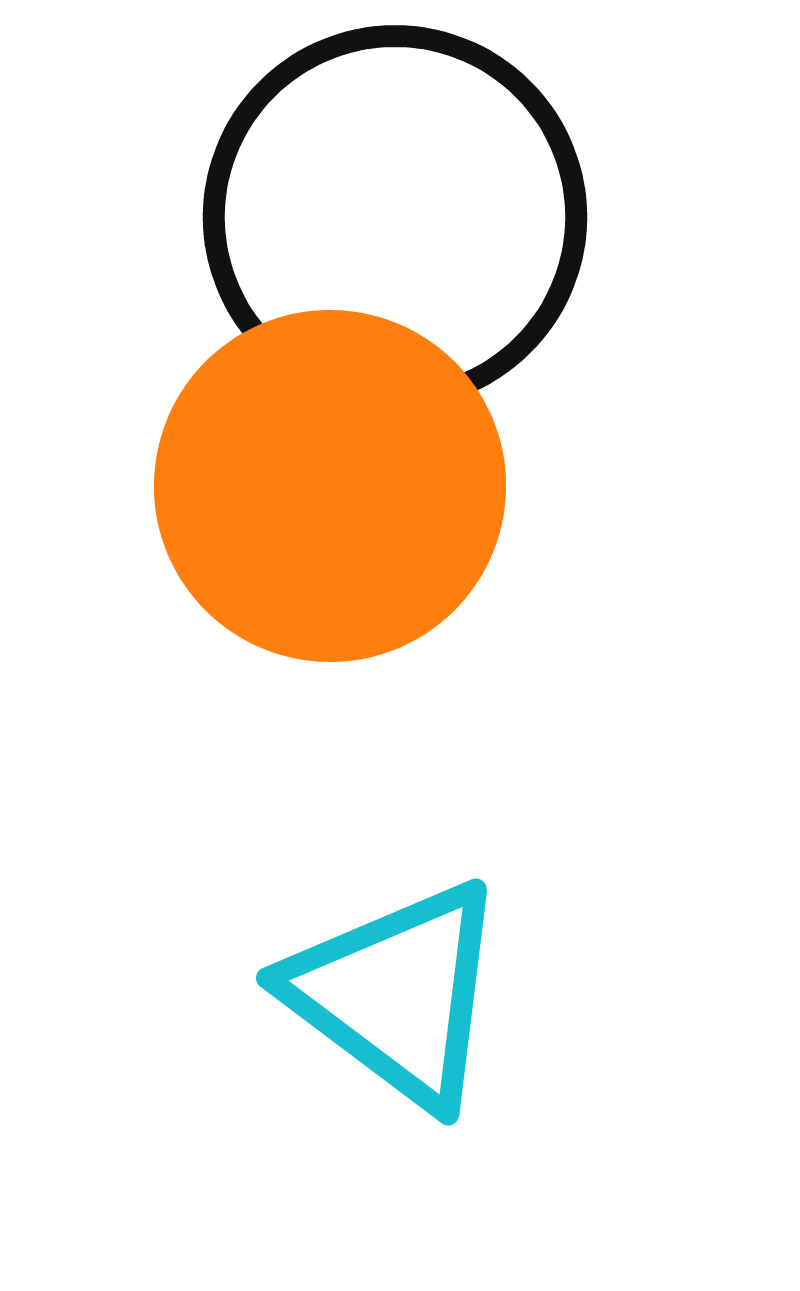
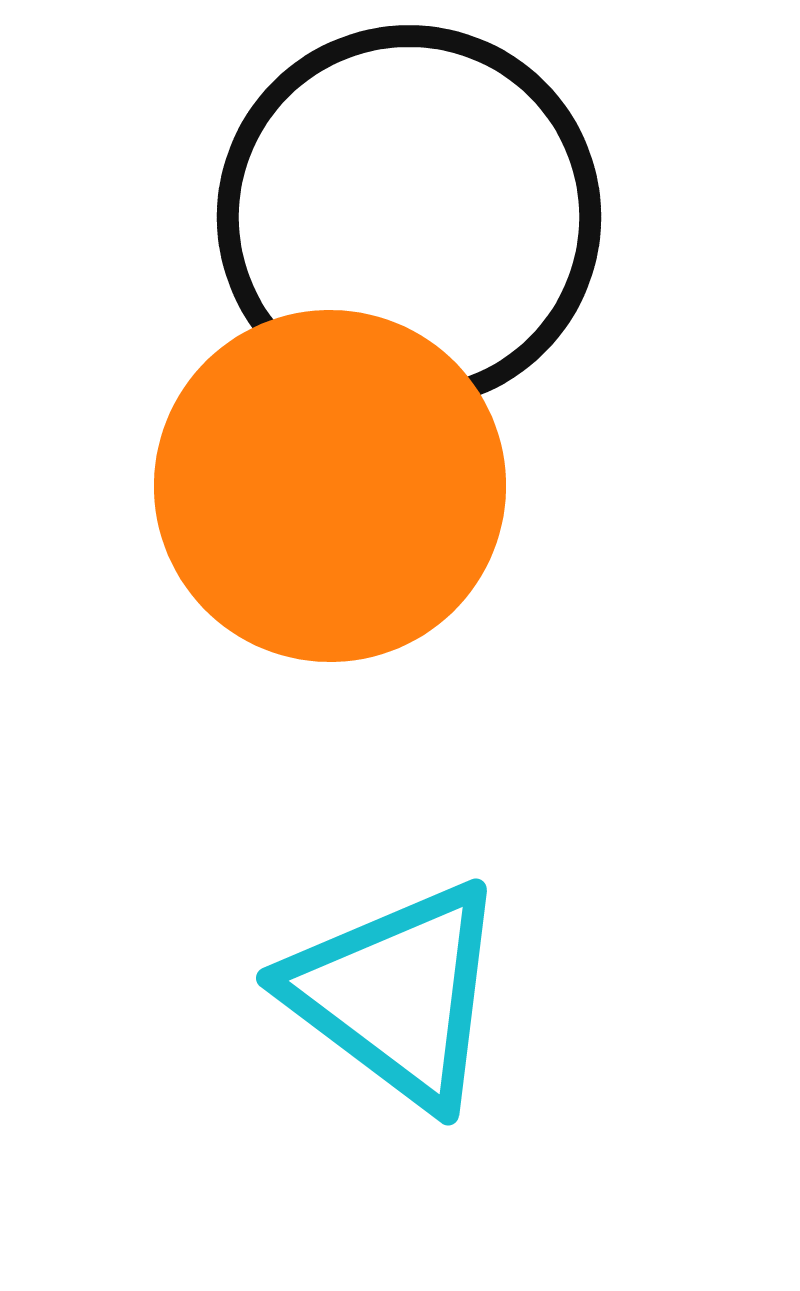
black circle: moved 14 px right
